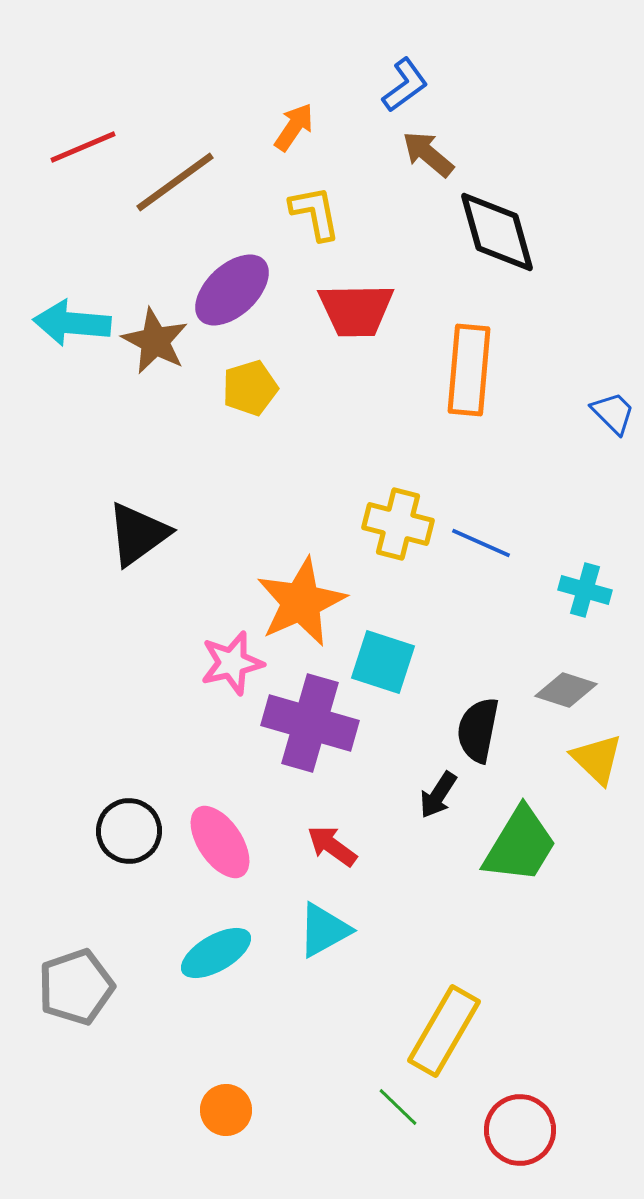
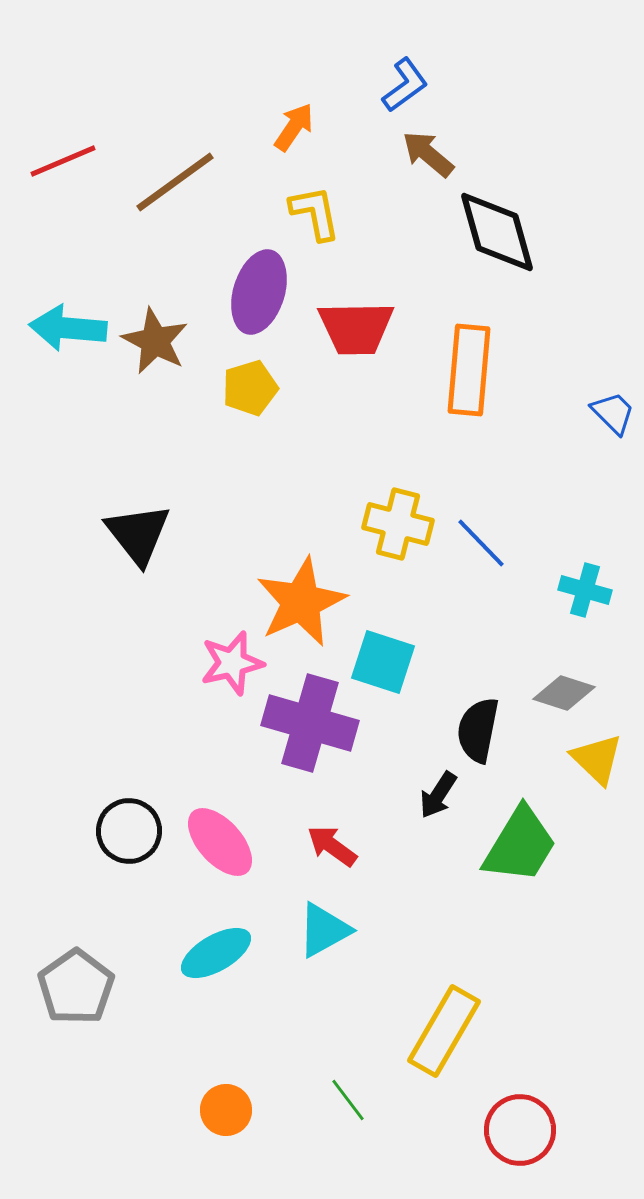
red line: moved 20 px left, 14 px down
purple ellipse: moved 27 px right, 2 px down; rotated 30 degrees counterclockwise
red trapezoid: moved 18 px down
cyan arrow: moved 4 px left, 5 px down
black triangle: rotated 32 degrees counterclockwise
blue line: rotated 22 degrees clockwise
gray diamond: moved 2 px left, 3 px down
pink ellipse: rotated 8 degrees counterclockwise
gray pentagon: rotated 16 degrees counterclockwise
green line: moved 50 px left, 7 px up; rotated 9 degrees clockwise
